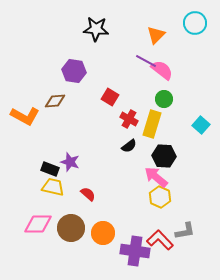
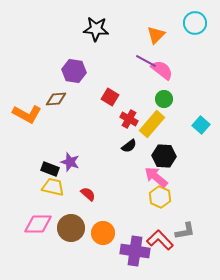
brown diamond: moved 1 px right, 2 px up
orange L-shape: moved 2 px right, 2 px up
yellow rectangle: rotated 24 degrees clockwise
